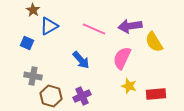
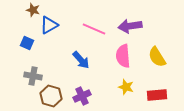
brown star: rotated 16 degrees counterclockwise
blue triangle: moved 1 px up
yellow semicircle: moved 3 px right, 15 px down
pink semicircle: moved 1 px right, 2 px up; rotated 30 degrees counterclockwise
yellow star: moved 3 px left, 1 px down
red rectangle: moved 1 px right, 1 px down
